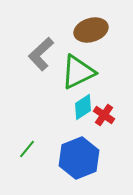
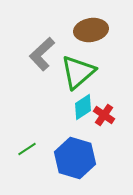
brown ellipse: rotated 8 degrees clockwise
gray L-shape: moved 1 px right
green triangle: rotated 15 degrees counterclockwise
green line: rotated 18 degrees clockwise
blue hexagon: moved 4 px left; rotated 21 degrees counterclockwise
